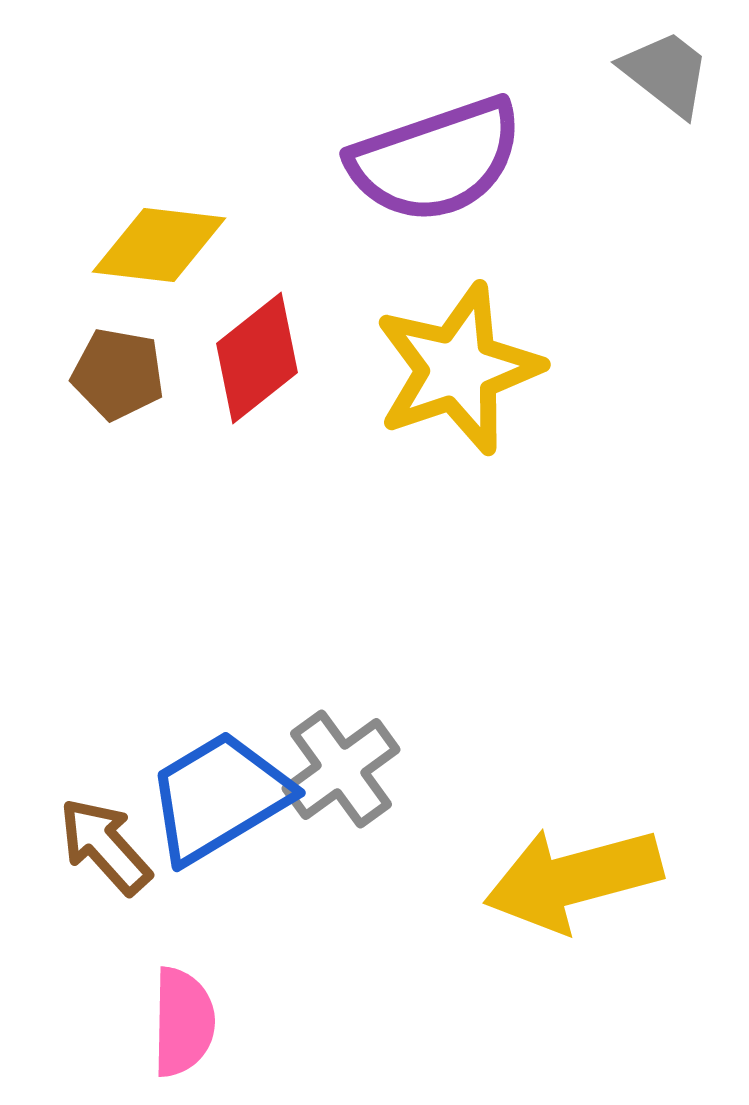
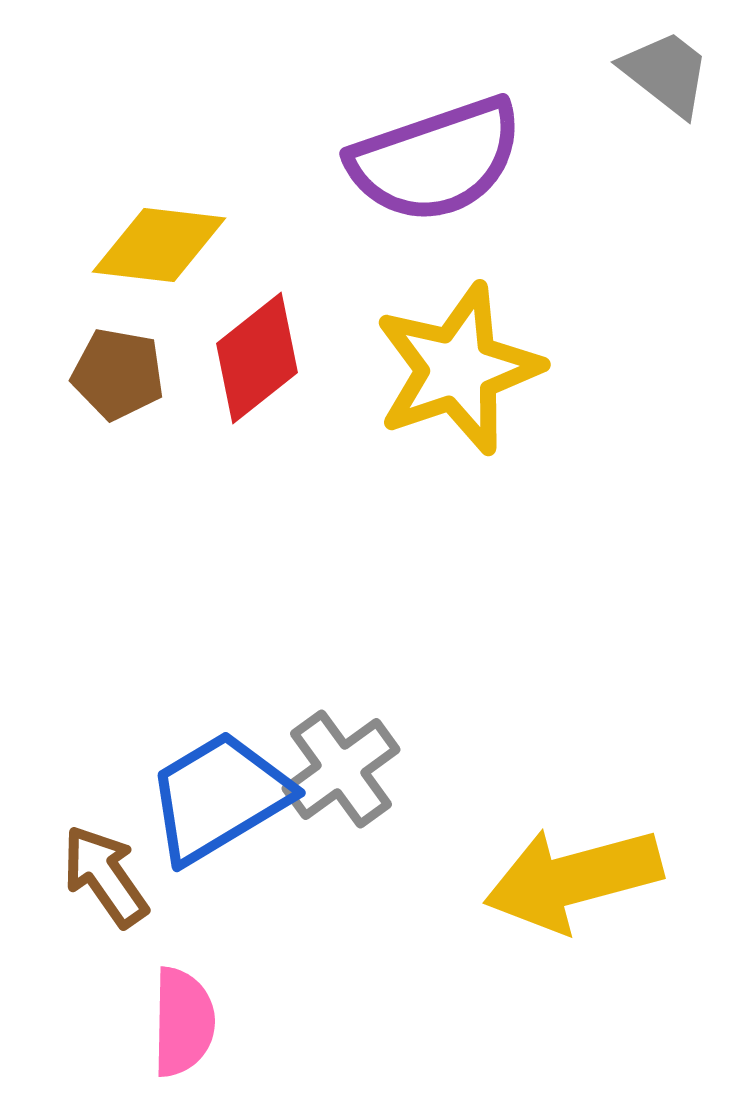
brown arrow: moved 30 px down; rotated 7 degrees clockwise
